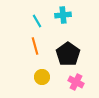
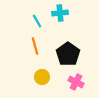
cyan cross: moved 3 px left, 2 px up
